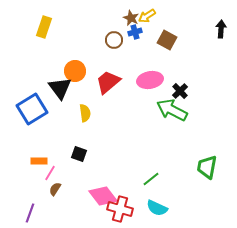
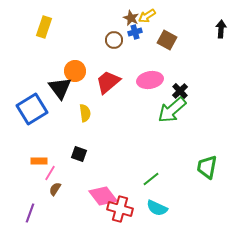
green arrow: rotated 68 degrees counterclockwise
